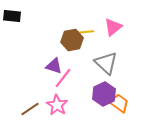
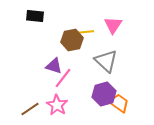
black rectangle: moved 23 px right
pink triangle: moved 2 px up; rotated 18 degrees counterclockwise
gray triangle: moved 2 px up
purple hexagon: rotated 10 degrees clockwise
